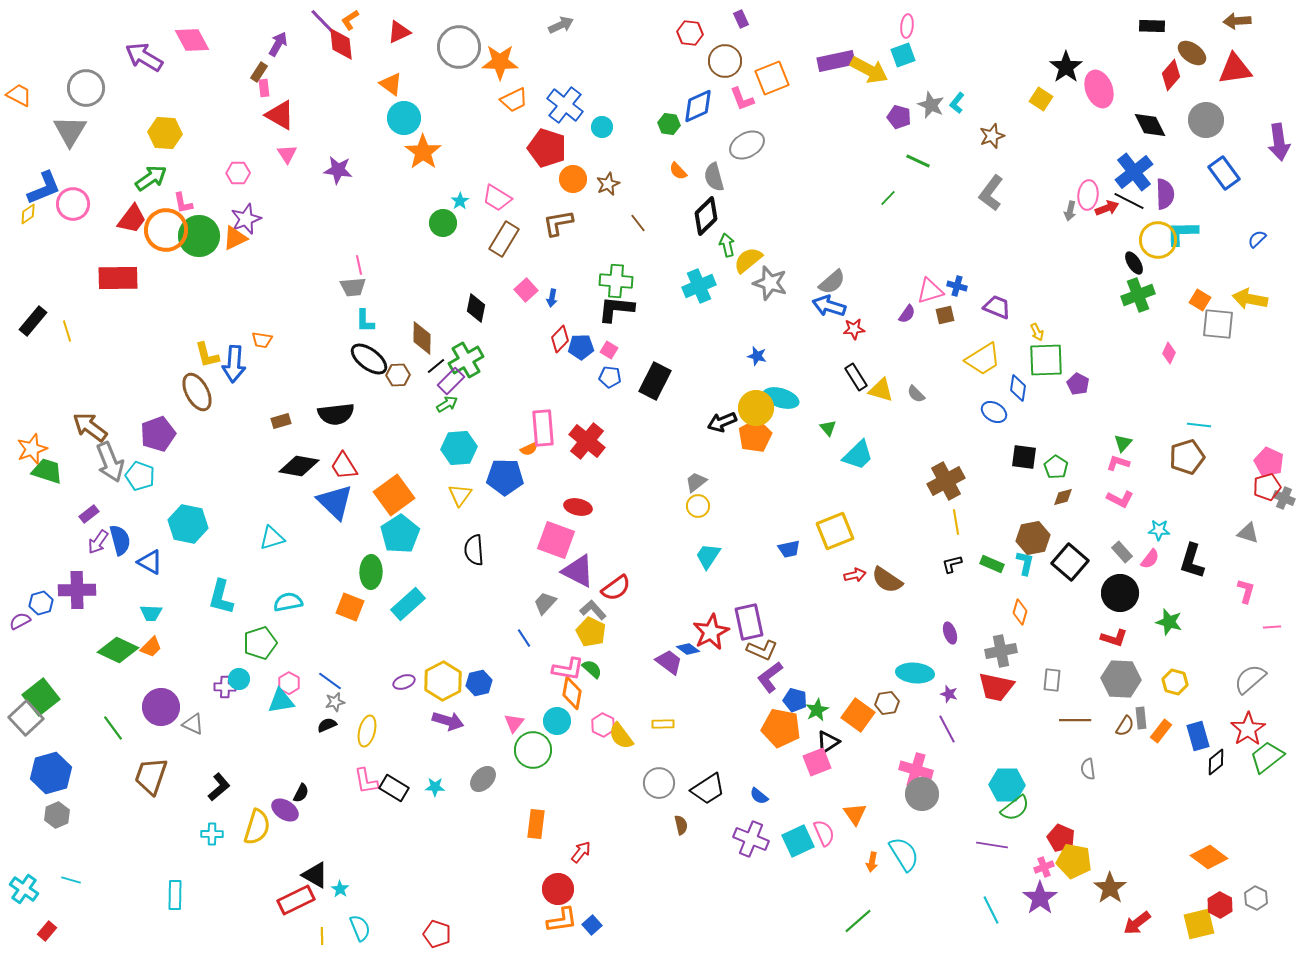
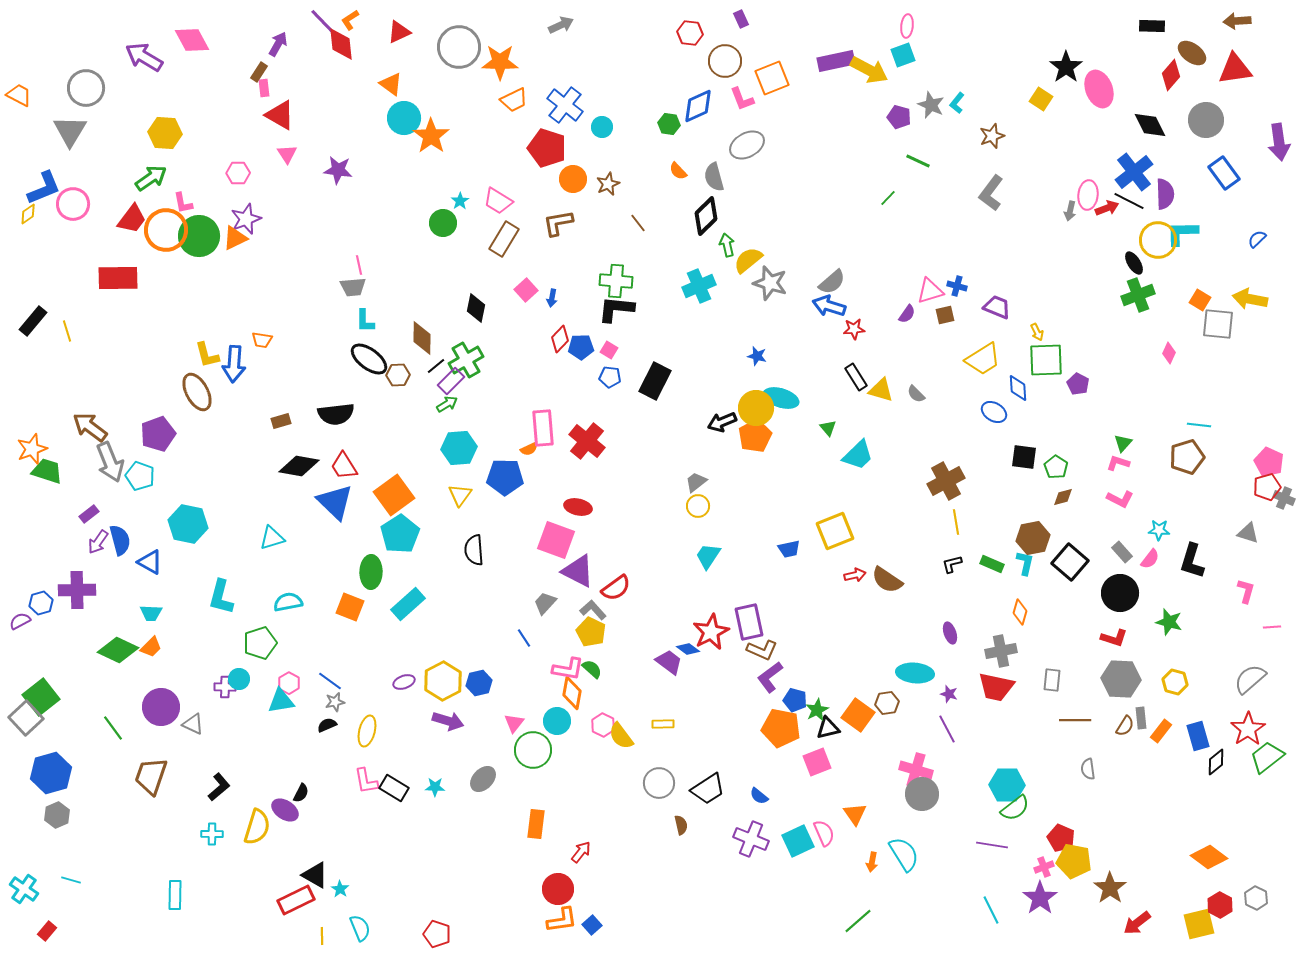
orange star at (423, 152): moved 8 px right, 16 px up
pink trapezoid at (497, 198): moved 1 px right, 3 px down
blue diamond at (1018, 388): rotated 12 degrees counterclockwise
black triangle at (828, 742): moved 14 px up; rotated 20 degrees clockwise
